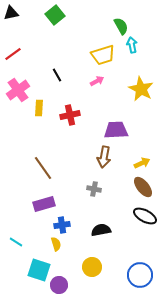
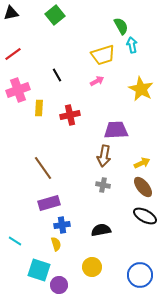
pink cross: rotated 15 degrees clockwise
brown arrow: moved 1 px up
gray cross: moved 9 px right, 4 px up
purple rectangle: moved 5 px right, 1 px up
cyan line: moved 1 px left, 1 px up
